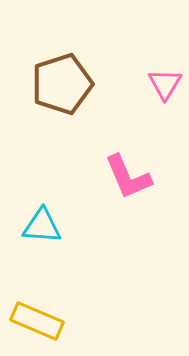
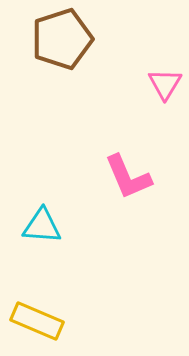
brown pentagon: moved 45 px up
